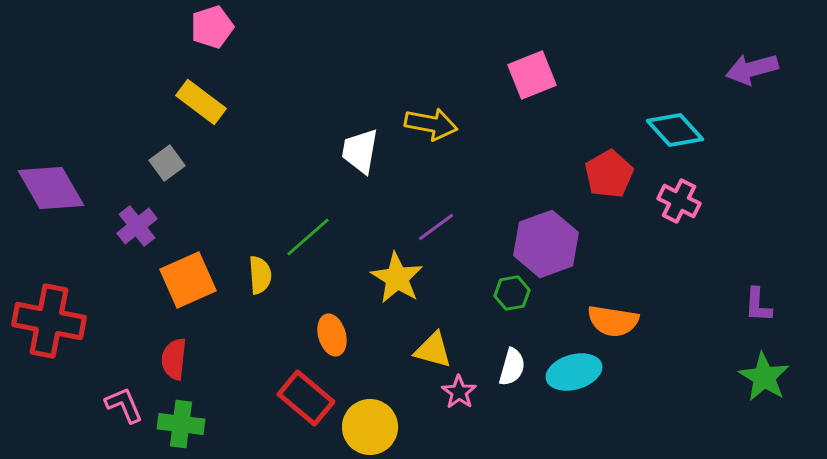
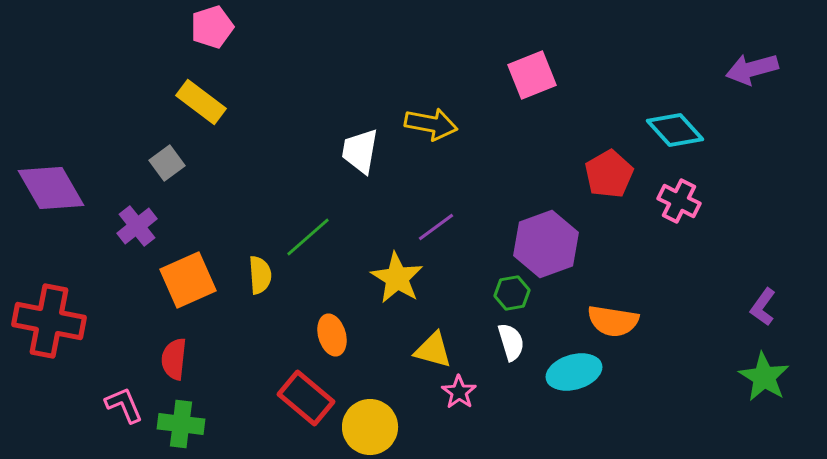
purple L-shape: moved 5 px right, 2 px down; rotated 33 degrees clockwise
white semicircle: moved 1 px left, 25 px up; rotated 33 degrees counterclockwise
